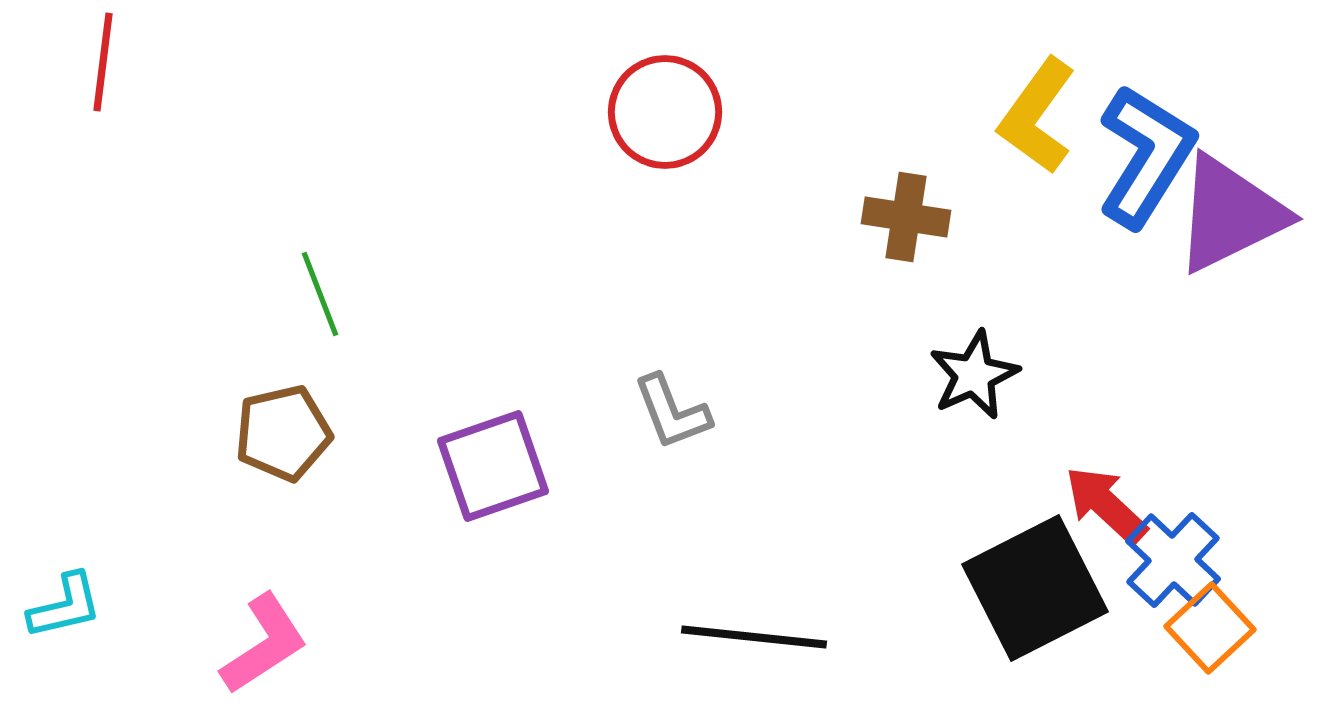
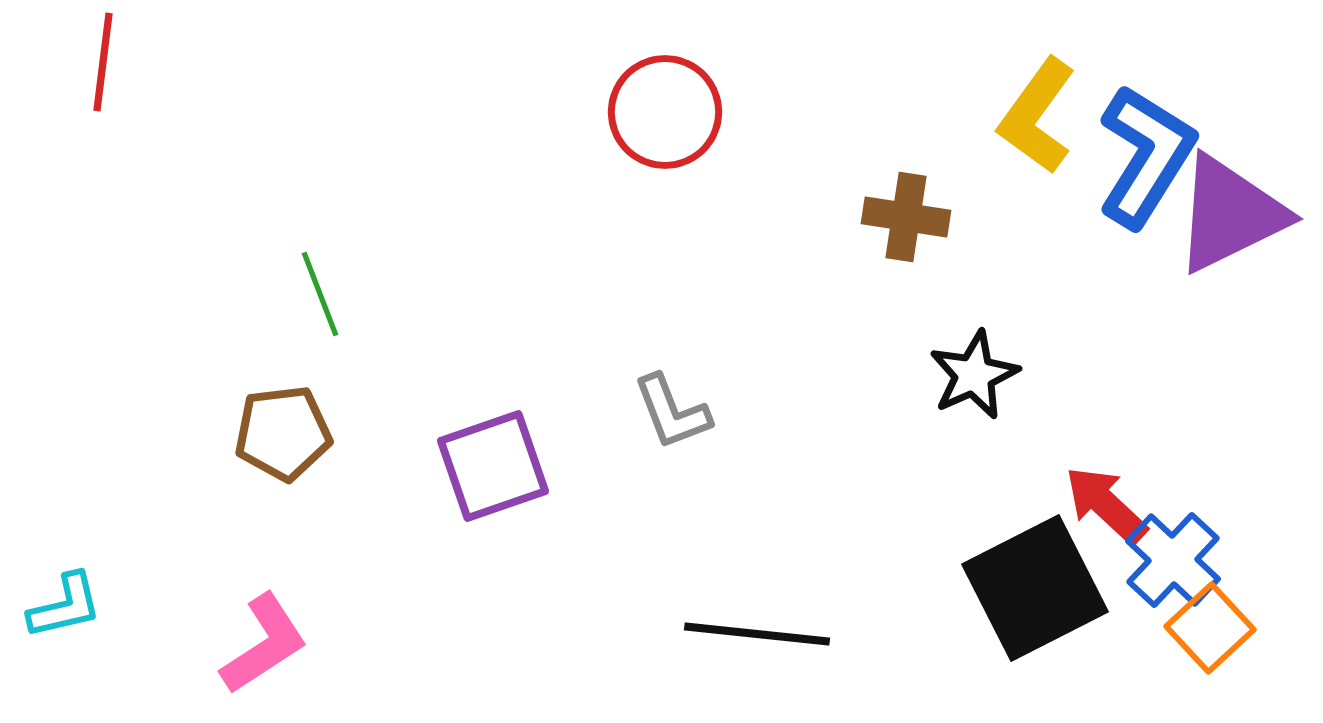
brown pentagon: rotated 6 degrees clockwise
black line: moved 3 px right, 3 px up
